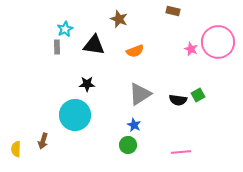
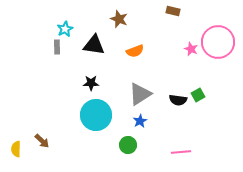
black star: moved 4 px right, 1 px up
cyan circle: moved 21 px right
blue star: moved 6 px right, 4 px up; rotated 16 degrees clockwise
brown arrow: moved 1 px left; rotated 63 degrees counterclockwise
